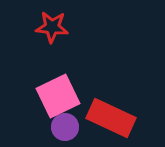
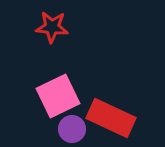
purple circle: moved 7 px right, 2 px down
